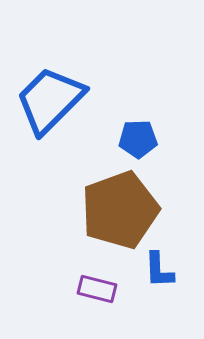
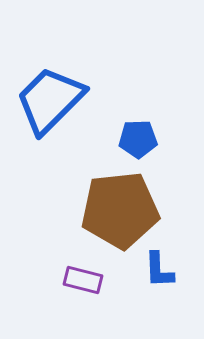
brown pentagon: rotated 14 degrees clockwise
purple rectangle: moved 14 px left, 9 px up
